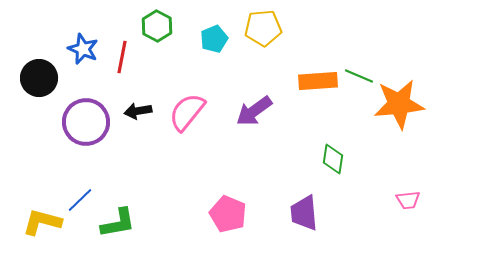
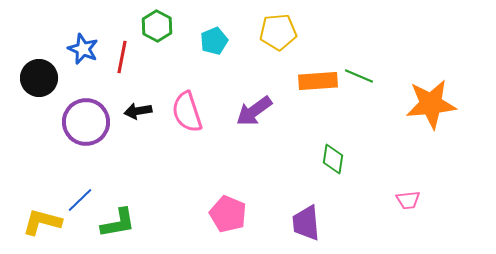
yellow pentagon: moved 15 px right, 4 px down
cyan pentagon: moved 2 px down
orange star: moved 32 px right
pink semicircle: rotated 57 degrees counterclockwise
purple trapezoid: moved 2 px right, 10 px down
